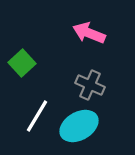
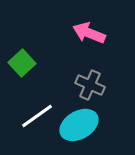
white line: rotated 24 degrees clockwise
cyan ellipse: moved 1 px up
